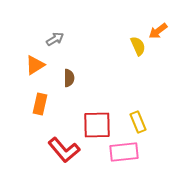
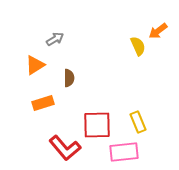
orange rectangle: moved 3 px right, 1 px up; rotated 60 degrees clockwise
red L-shape: moved 1 px right, 2 px up
